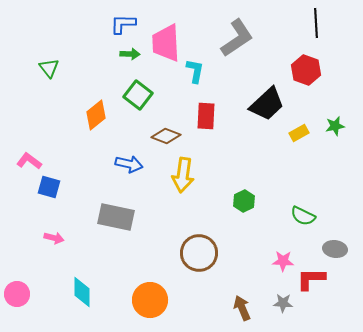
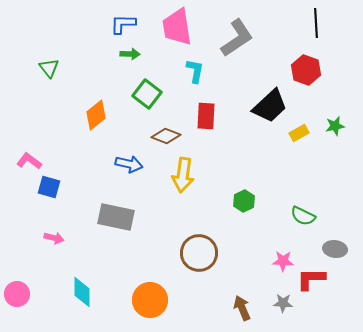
pink trapezoid: moved 11 px right, 16 px up; rotated 6 degrees counterclockwise
green square: moved 9 px right, 1 px up
black trapezoid: moved 3 px right, 2 px down
